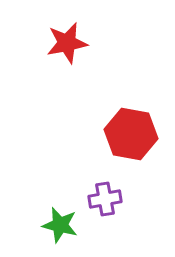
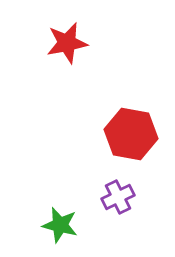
purple cross: moved 13 px right, 2 px up; rotated 16 degrees counterclockwise
